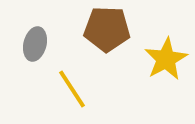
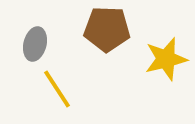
yellow star: rotated 15 degrees clockwise
yellow line: moved 15 px left
